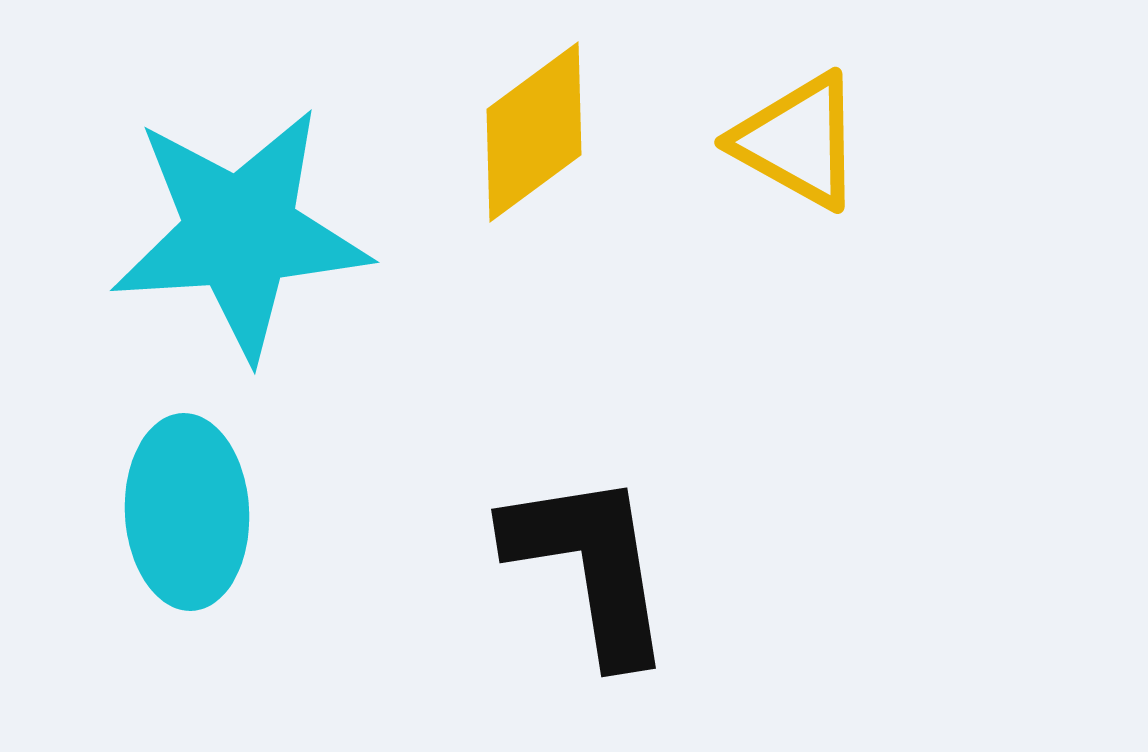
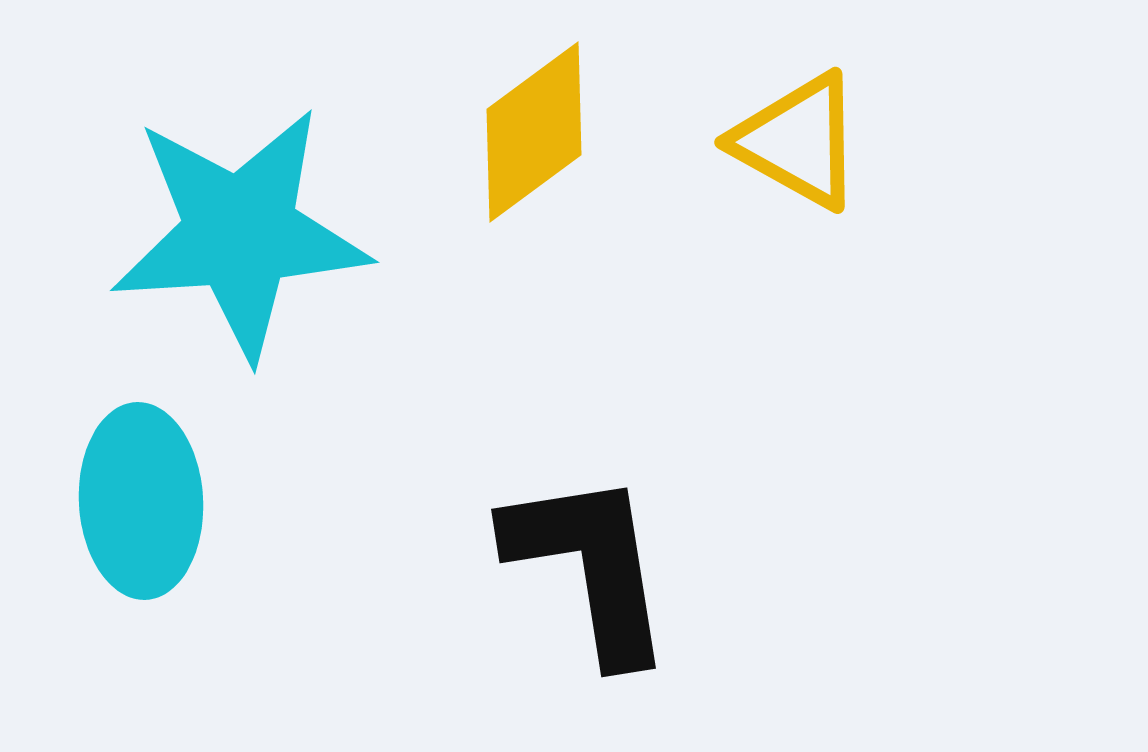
cyan ellipse: moved 46 px left, 11 px up
